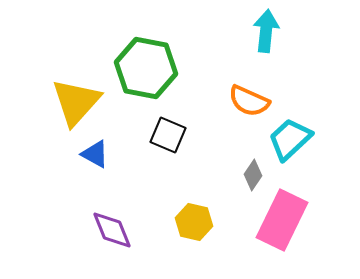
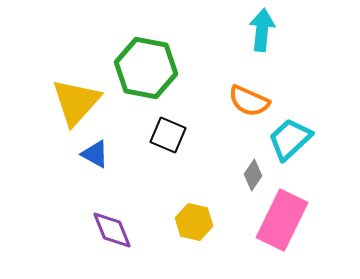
cyan arrow: moved 4 px left, 1 px up
